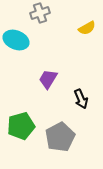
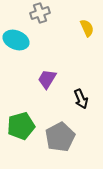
yellow semicircle: rotated 84 degrees counterclockwise
purple trapezoid: moved 1 px left
